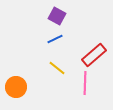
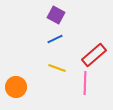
purple square: moved 1 px left, 1 px up
yellow line: rotated 18 degrees counterclockwise
